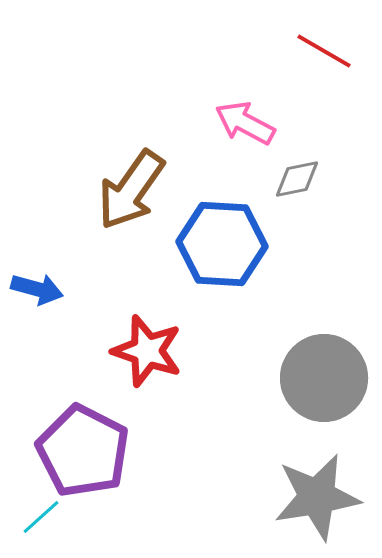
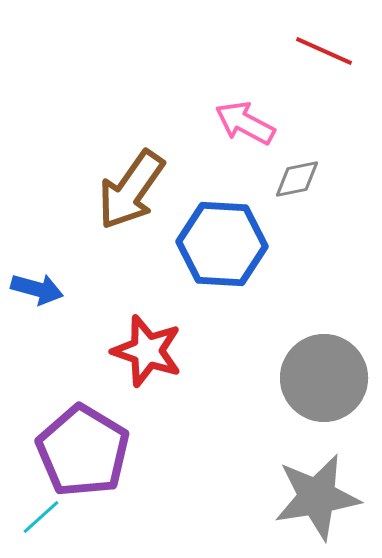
red line: rotated 6 degrees counterclockwise
purple pentagon: rotated 4 degrees clockwise
